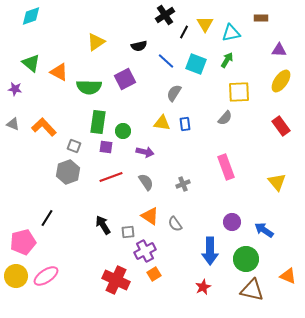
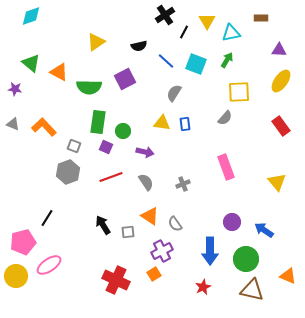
yellow triangle at (205, 24): moved 2 px right, 3 px up
purple square at (106, 147): rotated 16 degrees clockwise
purple cross at (145, 251): moved 17 px right
pink ellipse at (46, 276): moved 3 px right, 11 px up
